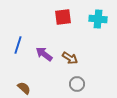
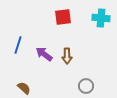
cyan cross: moved 3 px right, 1 px up
brown arrow: moved 3 px left, 2 px up; rotated 56 degrees clockwise
gray circle: moved 9 px right, 2 px down
